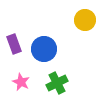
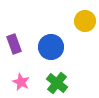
yellow circle: moved 1 px down
blue circle: moved 7 px right, 2 px up
green cross: rotated 25 degrees counterclockwise
